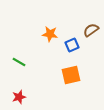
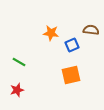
brown semicircle: rotated 42 degrees clockwise
orange star: moved 1 px right, 1 px up
red star: moved 2 px left, 7 px up
